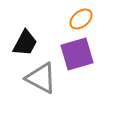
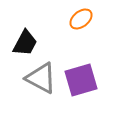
purple square: moved 4 px right, 26 px down
